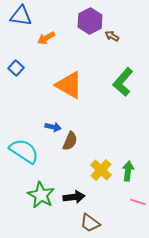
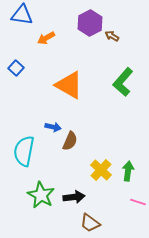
blue triangle: moved 1 px right, 1 px up
purple hexagon: moved 2 px down
cyan semicircle: rotated 112 degrees counterclockwise
